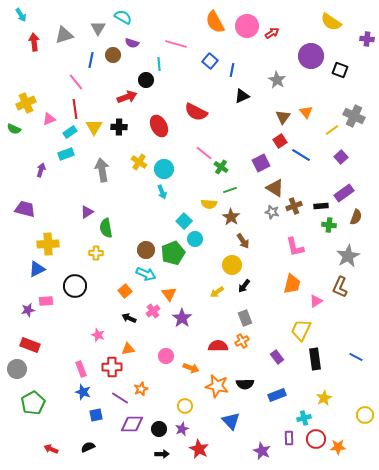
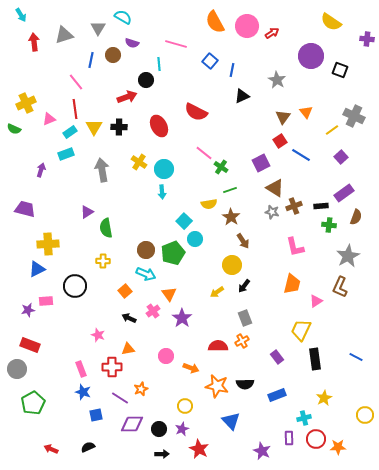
cyan arrow at (162, 192): rotated 16 degrees clockwise
yellow semicircle at (209, 204): rotated 14 degrees counterclockwise
yellow cross at (96, 253): moved 7 px right, 8 px down
